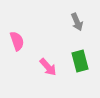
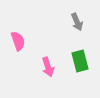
pink semicircle: moved 1 px right
pink arrow: rotated 24 degrees clockwise
